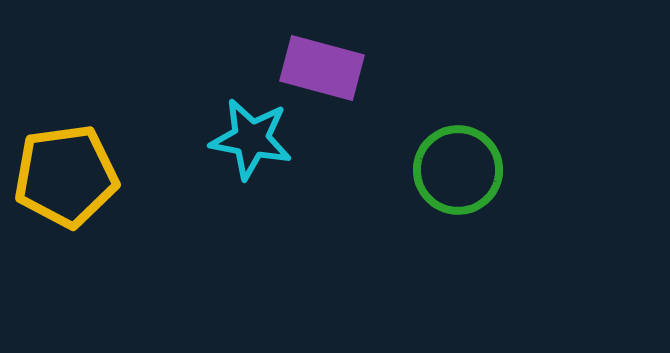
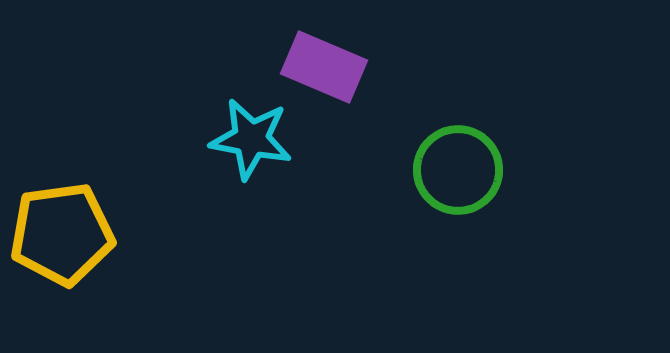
purple rectangle: moved 2 px right, 1 px up; rotated 8 degrees clockwise
yellow pentagon: moved 4 px left, 58 px down
